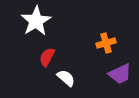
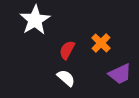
white star: moved 1 px left, 1 px up
orange cross: moved 5 px left; rotated 30 degrees counterclockwise
red semicircle: moved 20 px right, 7 px up
